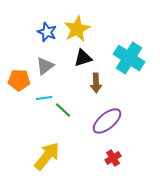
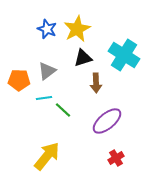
blue star: moved 3 px up
cyan cross: moved 5 px left, 3 px up
gray triangle: moved 2 px right, 5 px down
red cross: moved 3 px right
